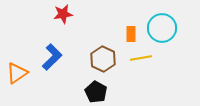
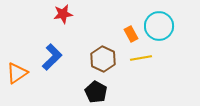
cyan circle: moved 3 px left, 2 px up
orange rectangle: rotated 28 degrees counterclockwise
